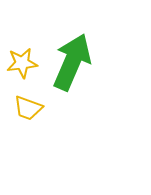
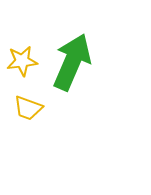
yellow star: moved 2 px up
